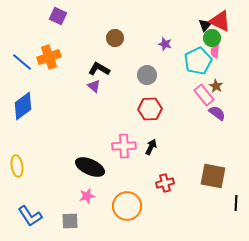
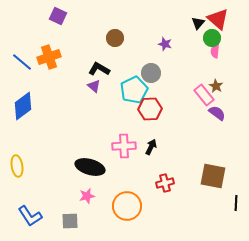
red triangle: moved 2 px left, 2 px up; rotated 15 degrees clockwise
black triangle: moved 7 px left, 2 px up
cyan pentagon: moved 64 px left, 29 px down
gray circle: moved 4 px right, 2 px up
black ellipse: rotated 8 degrees counterclockwise
